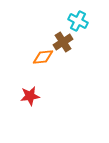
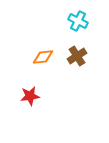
brown cross: moved 14 px right, 14 px down
